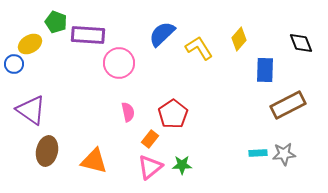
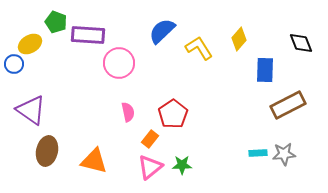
blue semicircle: moved 3 px up
